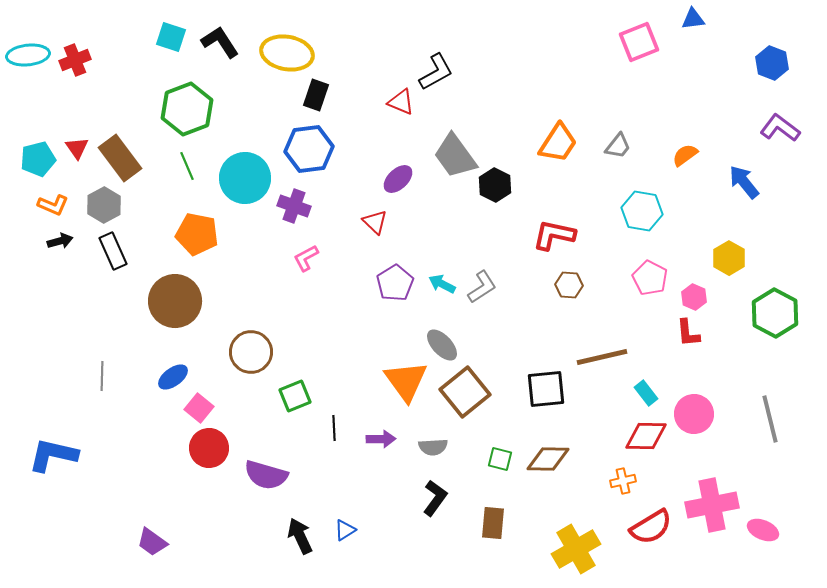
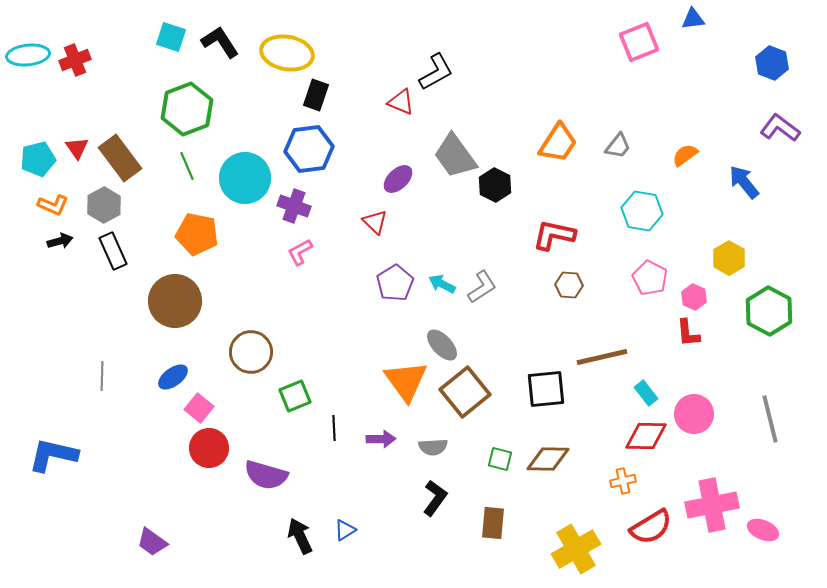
pink L-shape at (306, 258): moved 6 px left, 6 px up
green hexagon at (775, 313): moved 6 px left, 2 px up
